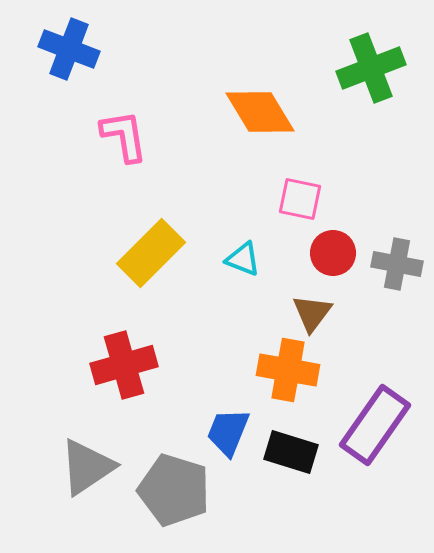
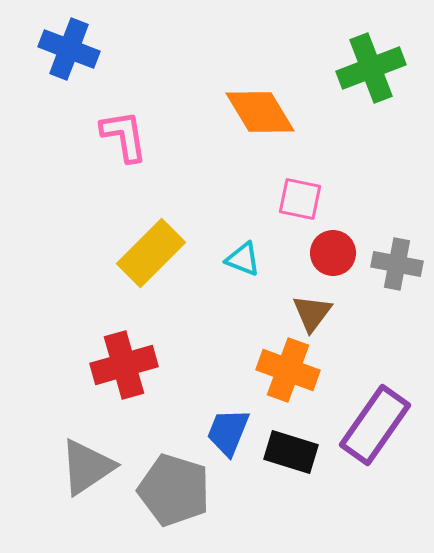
orange cross: rotated 10 degrees clockwise
